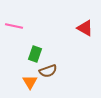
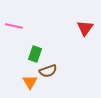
red triangle: rotated 36 degrees clockwise
